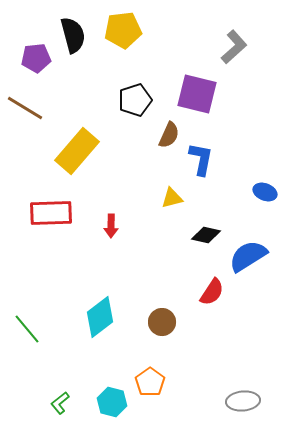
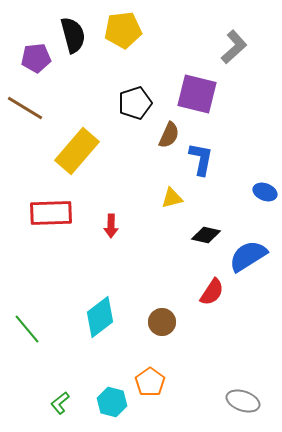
black pentagon: moved 3 px down
gray ellipse: rotated 24 degrees clockwise
